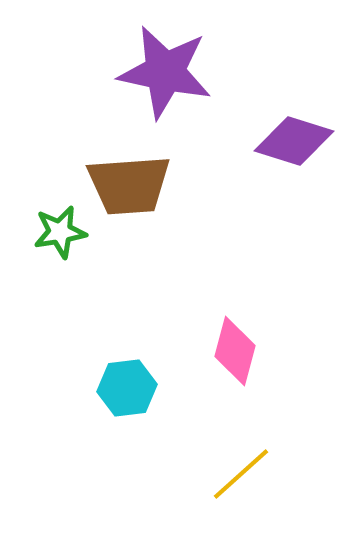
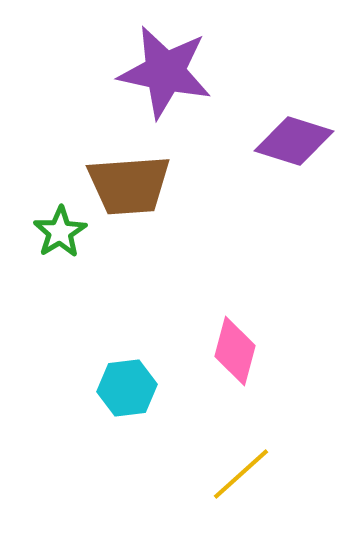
green star: rotated 22 degrees counterclockwise
